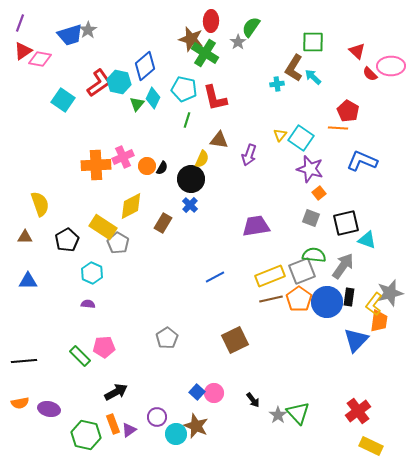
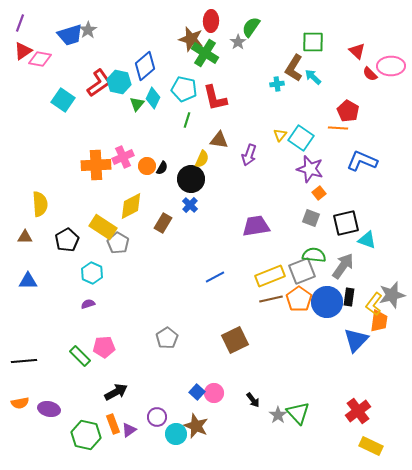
yellow semicircle at (40, 204): rotated 15 degrees clockwise
gray star at (390, 293): moved 2 px right, 2 px down
purple semicircle at (88, 304): rotated 24 degrees counterclockwise
